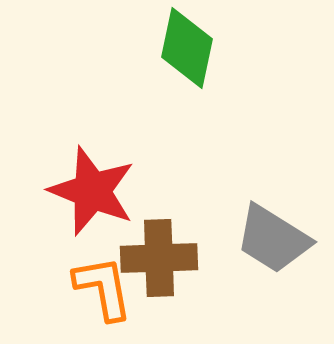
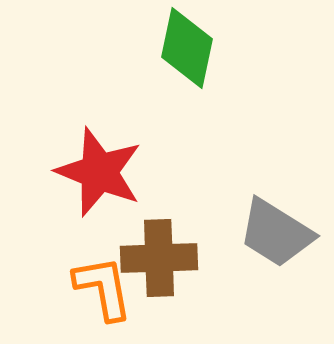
red star: moved 7 px right, 19 px up
gray trapezoid: moved 3 px right, 6 px up
